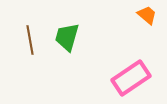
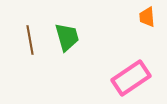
orange trapezoid: moved 2 px down; rotated 135 degrees counterclockwise
green trapezoid: rotated 148 degrees clockwise
